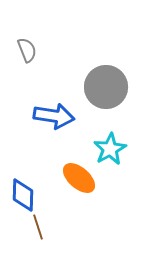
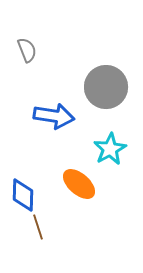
orange ellipse: moved 6 px down
